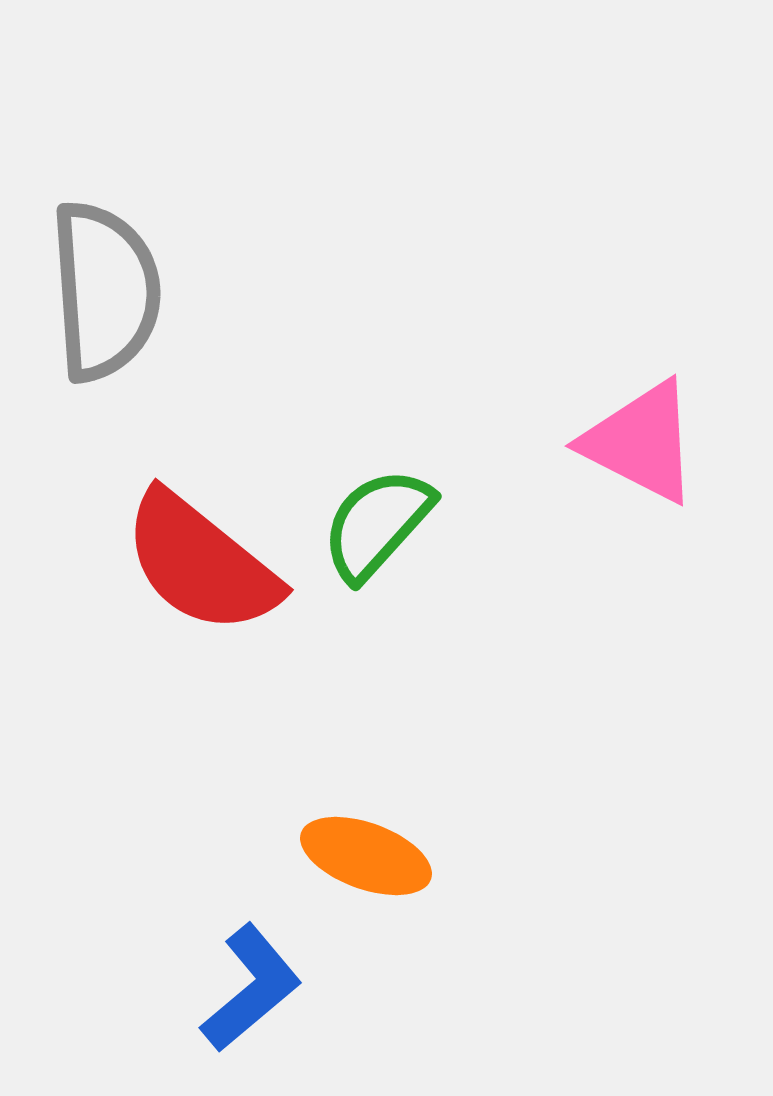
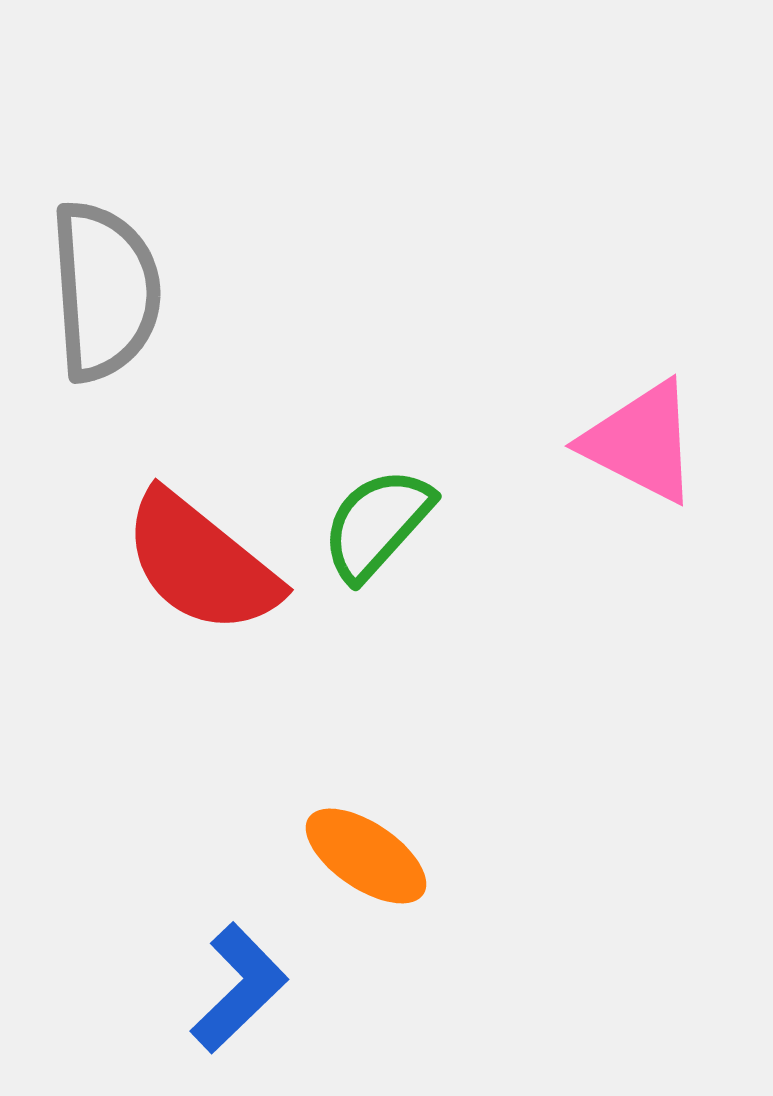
orange ellipse: rotated 14 degrees clockwise
blue L-shape: moved 12 px left; rotated 4 degrees counterclockwise
